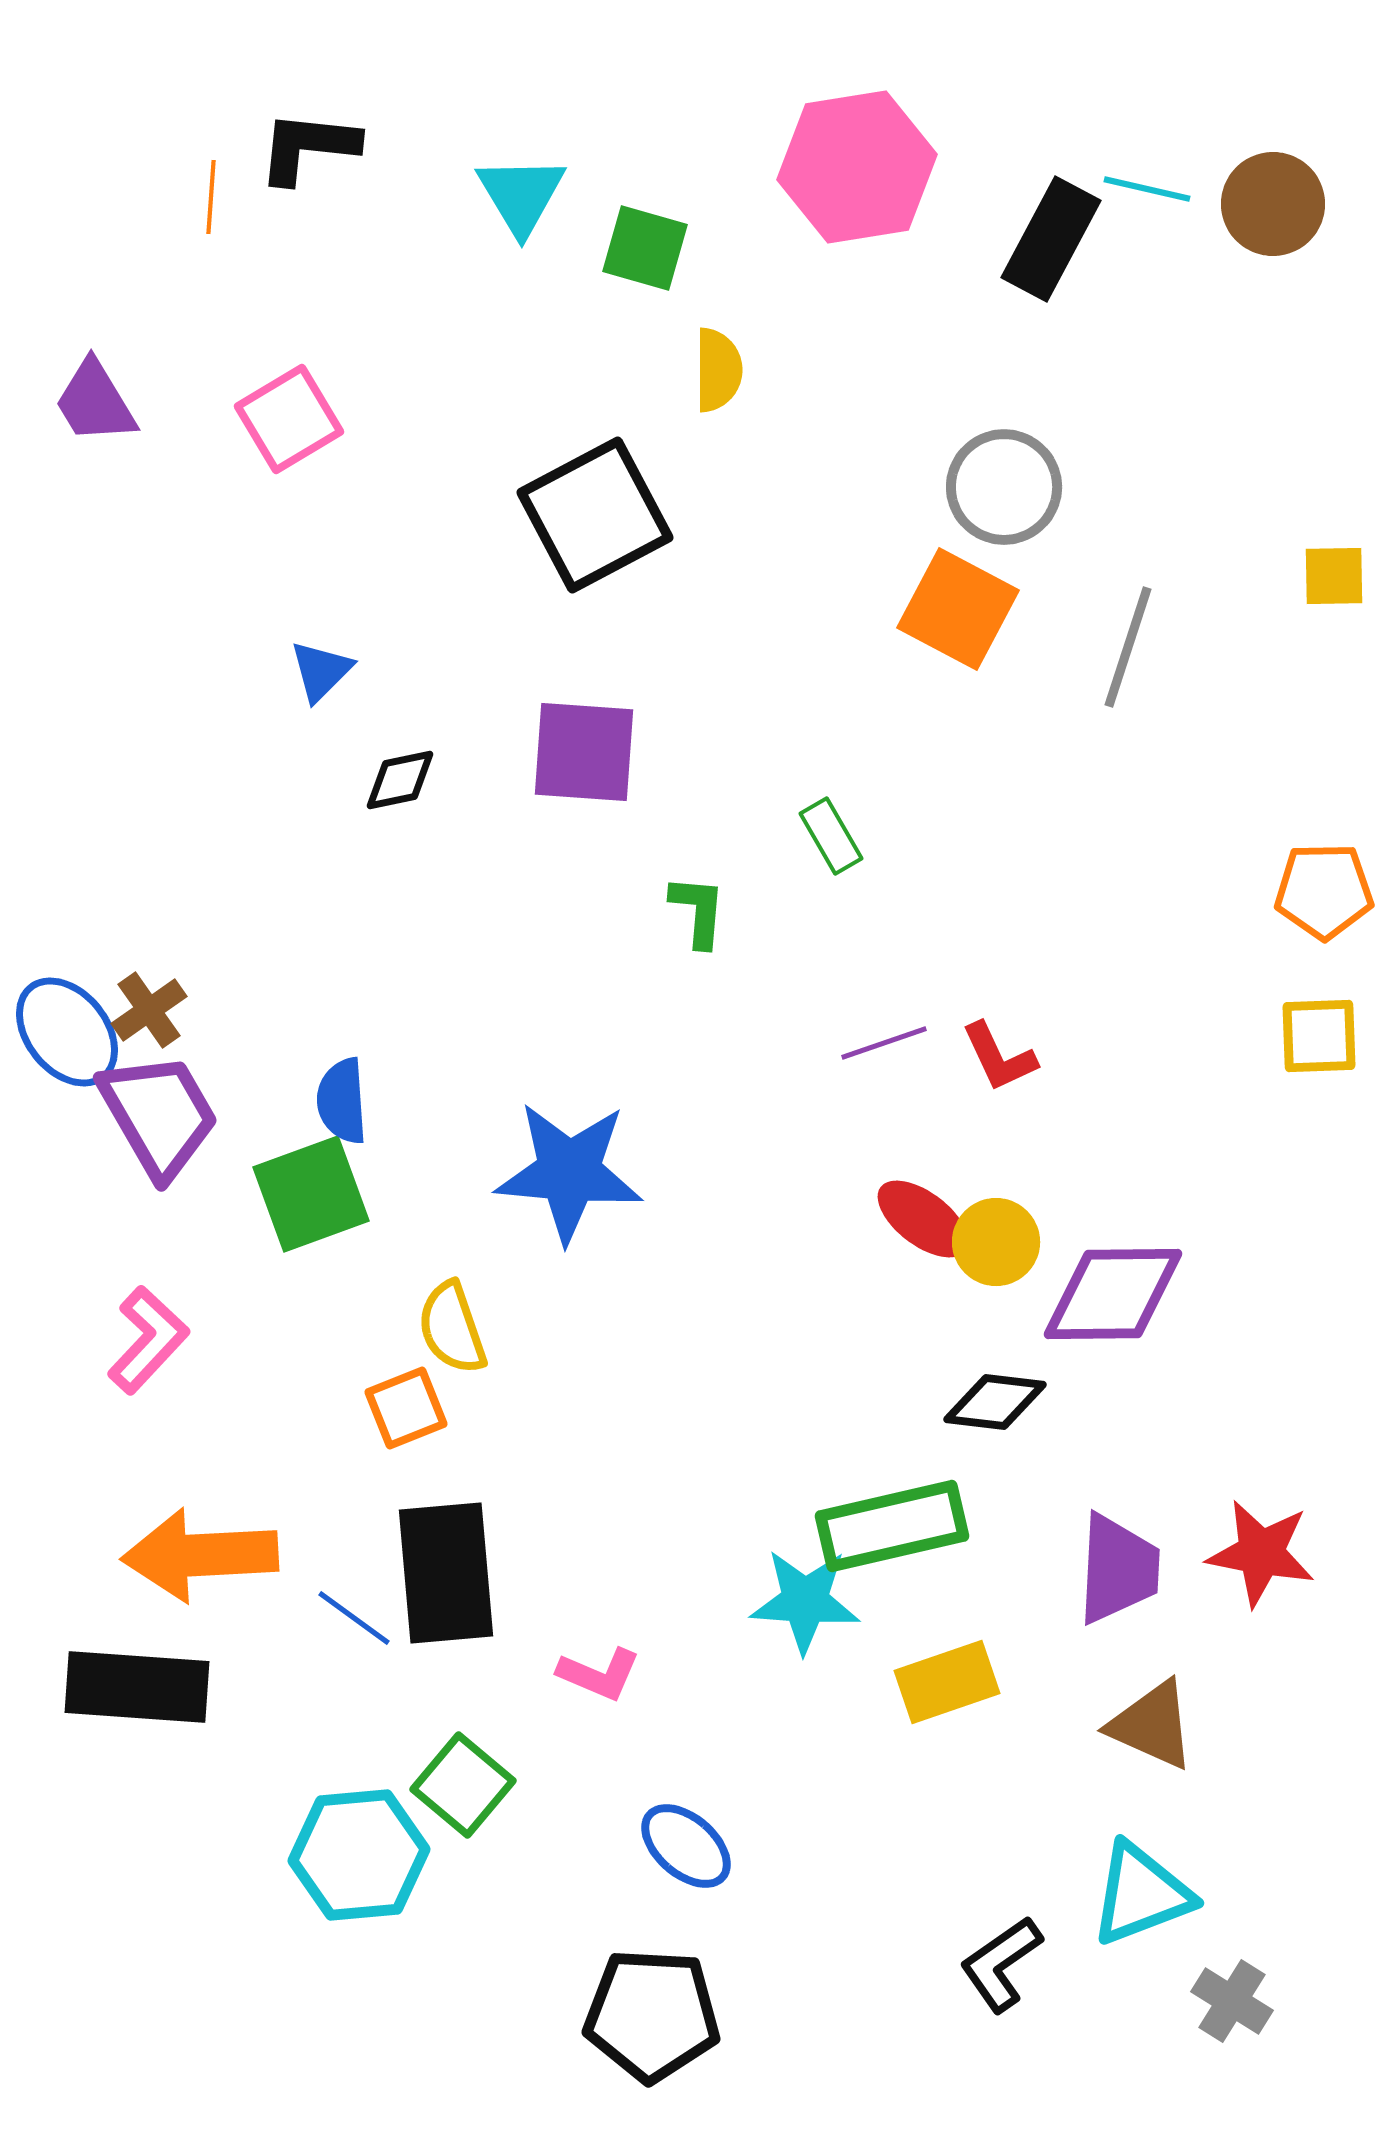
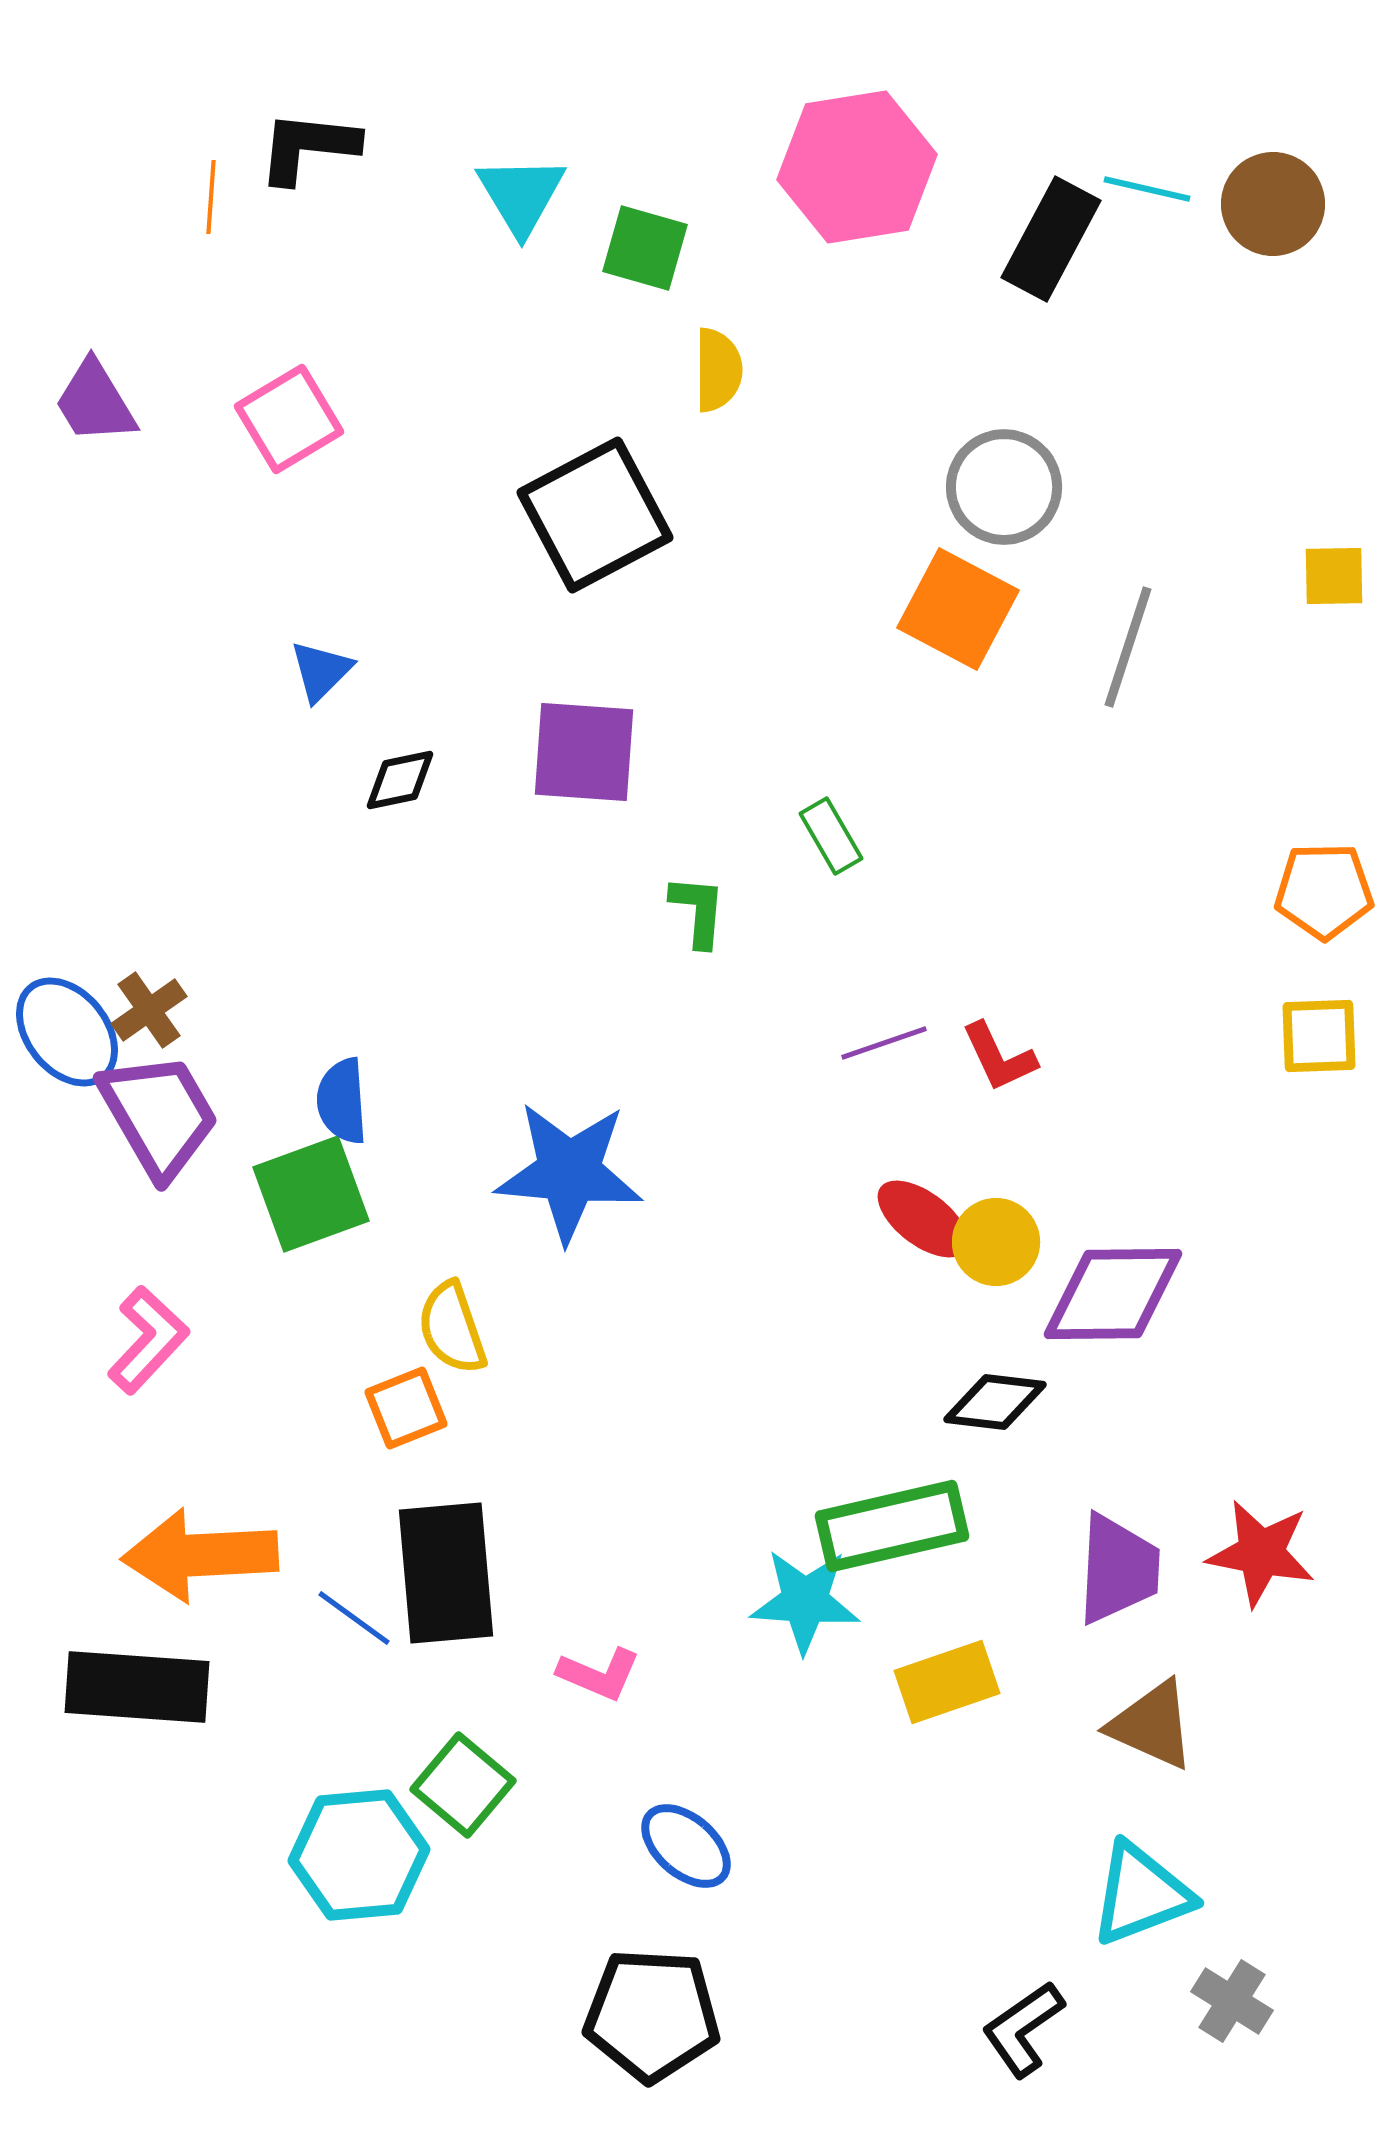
black L-shape at (1001, 1964): moved 22 px right, 65 px down
